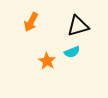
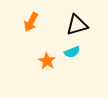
black triangle: moved 1 px left, 1 px up
